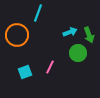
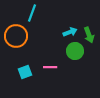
cyan line: moved 6 px left
orange circle: moved 1 px left, 1 px down
green circle: moved 3 px left, 2 px up
pink line: rotated 64 degrees clockwise
